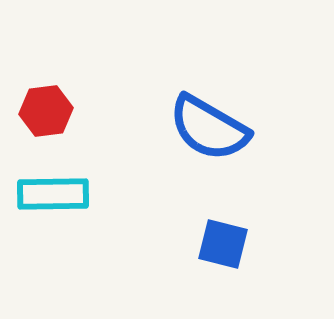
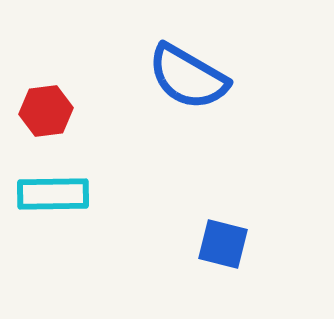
blue semicircle: moved 21 px left, 51 px up
